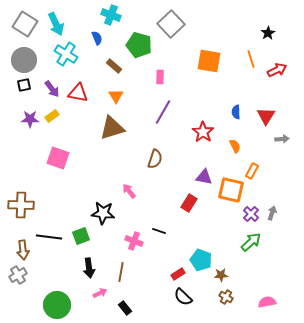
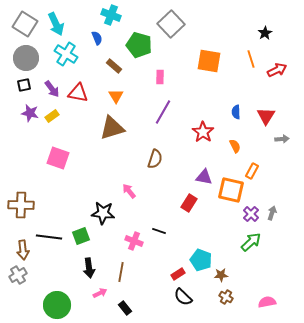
black star at (268, 33): moved 3 px left
gray circle at (24, 60): moved 2 px right, 2 px up
purple star at (30, 119): moved 6 px up; rotated 12 degrees clockwise
